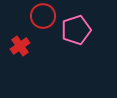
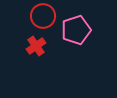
red cross: moved 16 px right
